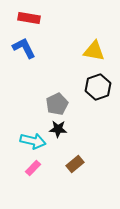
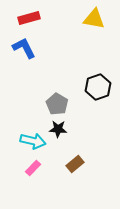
red rectangle: rotated 25 degrees counterclockwise
yellow triangle: moved 32 px up
gray pentagon: rotated 15 degrees counterclockwise
